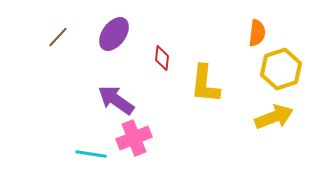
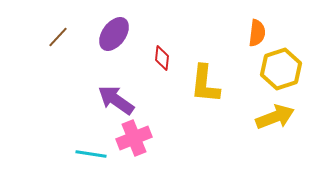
yellow arrow: moved 1 px right
